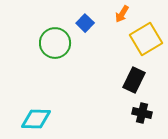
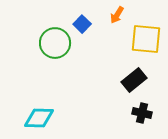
orange arrow: moved 5 px left, 1 px down
blue square: moved 3 px left, 1 px down
yellow square: rotated 36 degrees clockwise
black rectangle: rotated 25 degrees clockwise
cyan diamond: moved 3 px right, 1 px up
